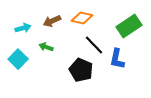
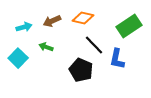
orange diamond: moved 1 px right
cyan arrow: moved 1 px right, 1 px up
cyan square: moved 1 px up
